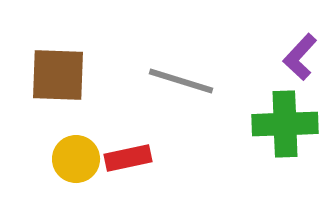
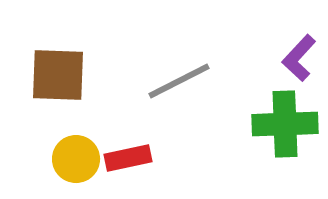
purple L-shape: moved 1 px left, 1 px down
gray line: moved 2 px left; rotated 44 degrees counterclockwise
